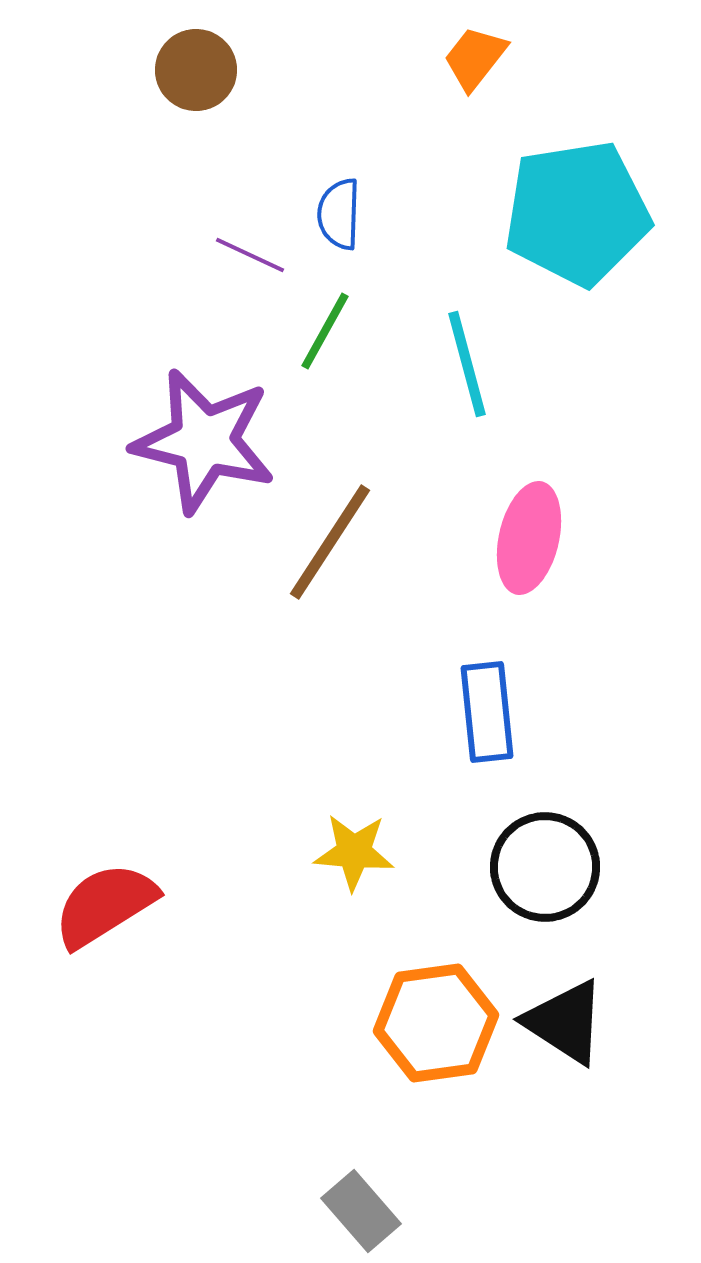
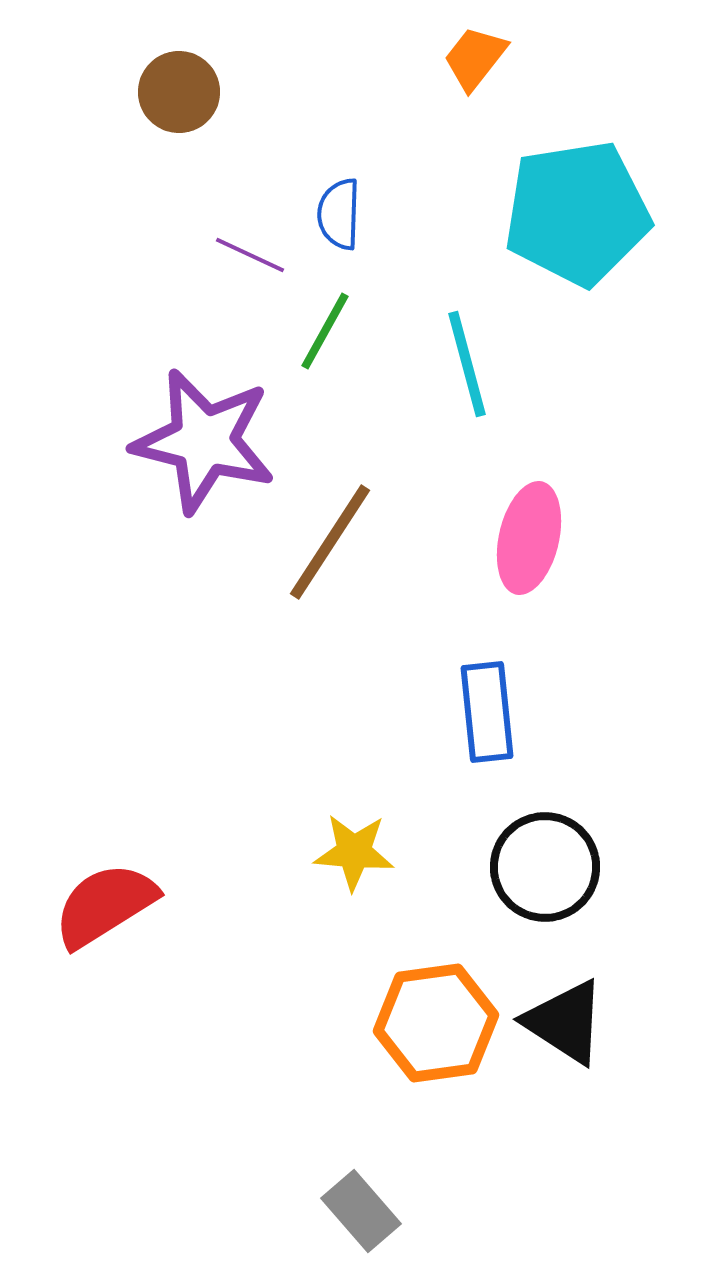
brown circle: moved 17 px left, 22 px down
